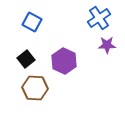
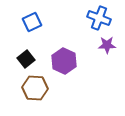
blue cross: rotated 35 degrees counterclockwise
blue square: rotated 36 degrees clockwise
